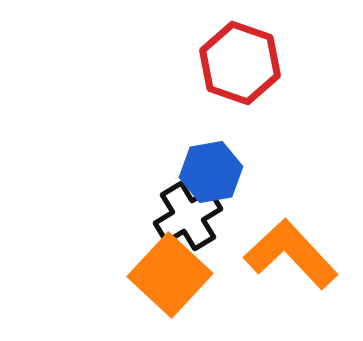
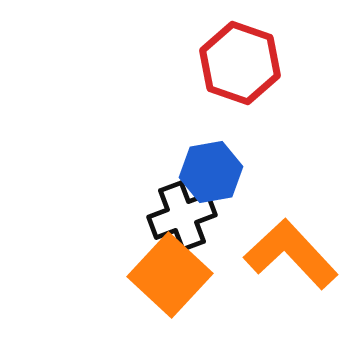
black cross: moved 6 px left; rotated 10 degrees clockwise
